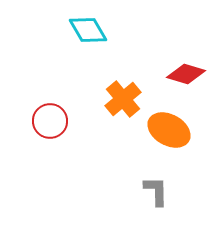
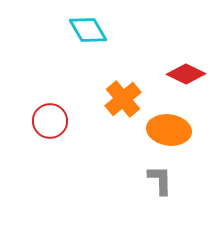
red diamond: rotated 9 degrees clockwise
orange ellipse: rotated 21 degrees counterclockwise
gray L-shape: moved 4 px right, 11 px up
